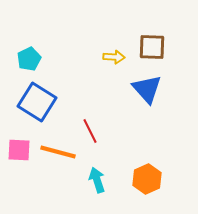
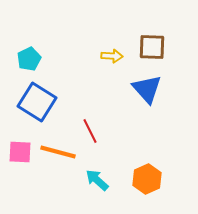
yellow arrow: moved 2 px left, 1 px up
pink square: moved 1 px right, 2 px down
cyan arrow: rotated 30 degrees counterclockwise
